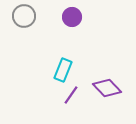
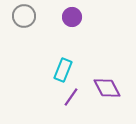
purple diamond: rotated 16 degrees clockwise
purple line: moved 2 px down
